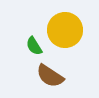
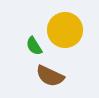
brown semicircle: rotated 8 degrees counterclockwise
